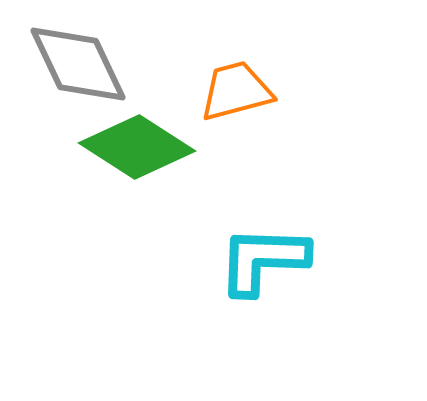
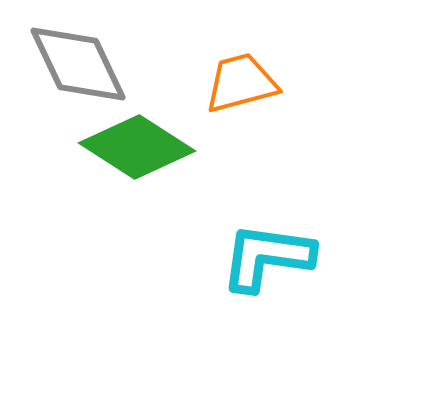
orange trapezoid: moved 5 px right, 8 px up
cyan L-shape: moved 4 px right, 3 px up; rotated 6 degrees clockwise
